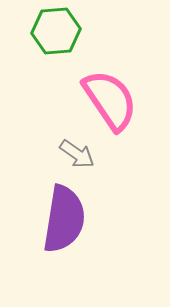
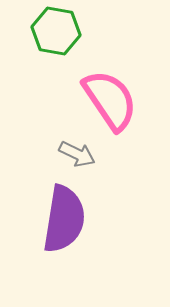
green hexagon: rotated 15 degrees clockwise
gray arrow: rotated 9 degrees counterclockwise
